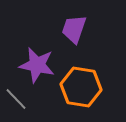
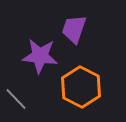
purple star: moved 3 px right, 9 px up; rotated 6 degrees counterclockwise
orange hexagon: rotated 18 degrees clockwise
